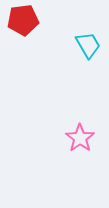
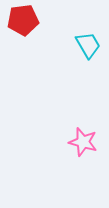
pink star: moved 3 px right, 4 px down; rotated 20 degrees counterclockwise
